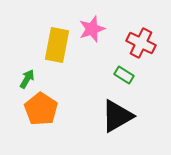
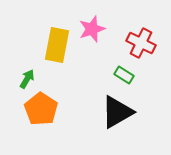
black triangle: moved 4 px up
